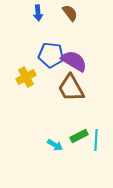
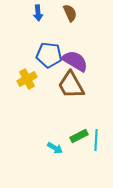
brown semicircle: rotated 12 degrees clockwise
blue pentagon: moved 2 px left
purple semicircle: moved 1 px right
yellow cross: moved 1 px right, 2 px down
brown trapezoid: moved 3 px up
cyan arrow: moved 3 px down
